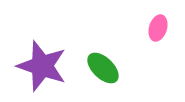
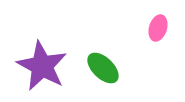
purple star: rotated 9 degrees clockwise
